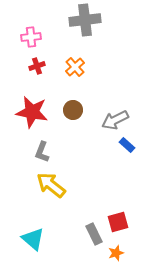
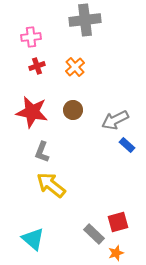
gray rectangle: rotated 20 degrees counterclockwise
